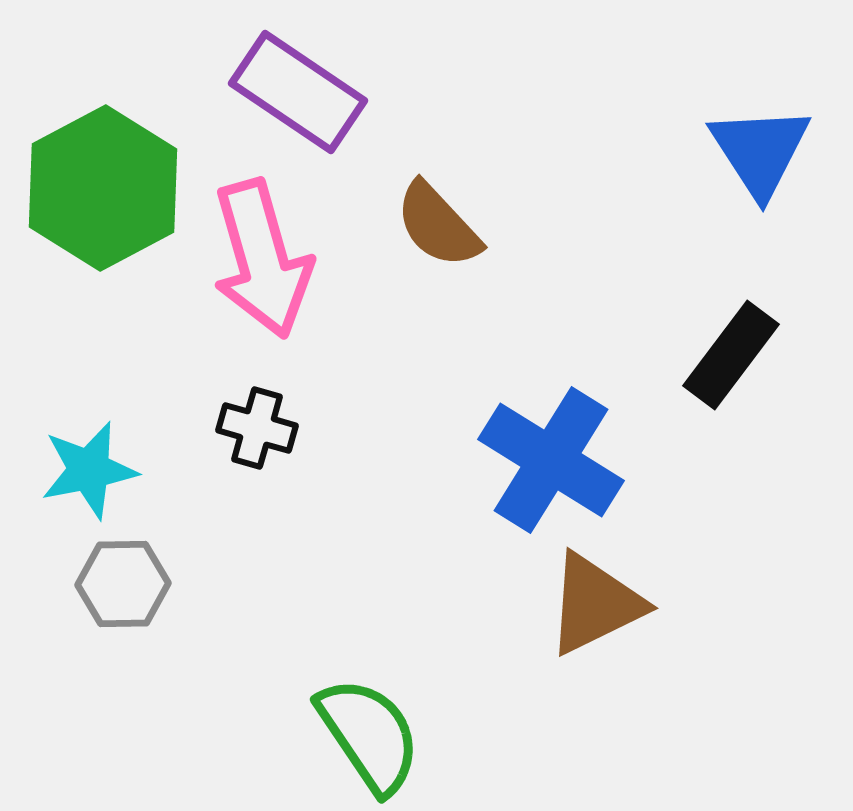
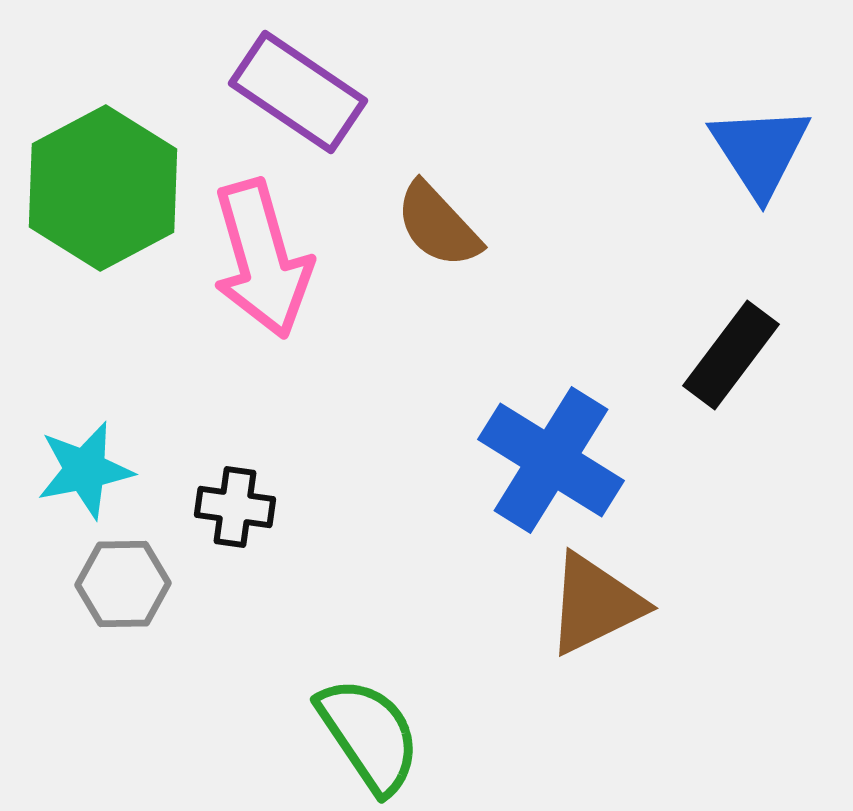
black cross: moved 22 px left, 79 px down; rotated 8 degrees counterclockwise
cyan star: moved 4 px left
